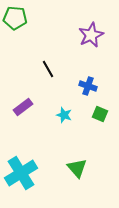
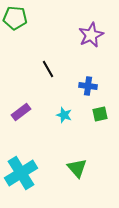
blue cross: rotated 12 degrees counterclockwise
purple rectangle: moved 2 px left, 5 px down
green square: rotated 35 degrees counterclockwise
